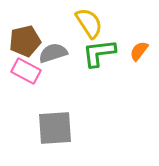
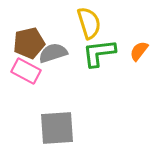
yellow semicircle: rotated 16 degrees clockwise
brown pentagon: moved 4 px right, 2 px down
gray square: moved 2 px right
